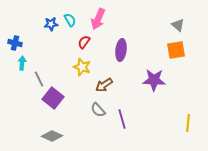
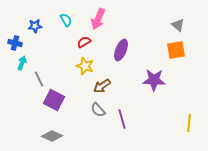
cyan semicircle: moved 4 px left
blue star: moved 16 px left, 2 px down
red semicircle: rotated 24 degrees clockwise
purple ellipse: rotated 15 degrees clockwise
cyan arrow: rotated 16 degrees clockwise
yellow star: moved 3 px right, 1 px up
brown arrow: moved 2 px left, 1 px down
purple square: moved 1 px right, 2 px down; rotated 10 degrees counterclockwise
yellow line: moved 1 px right
